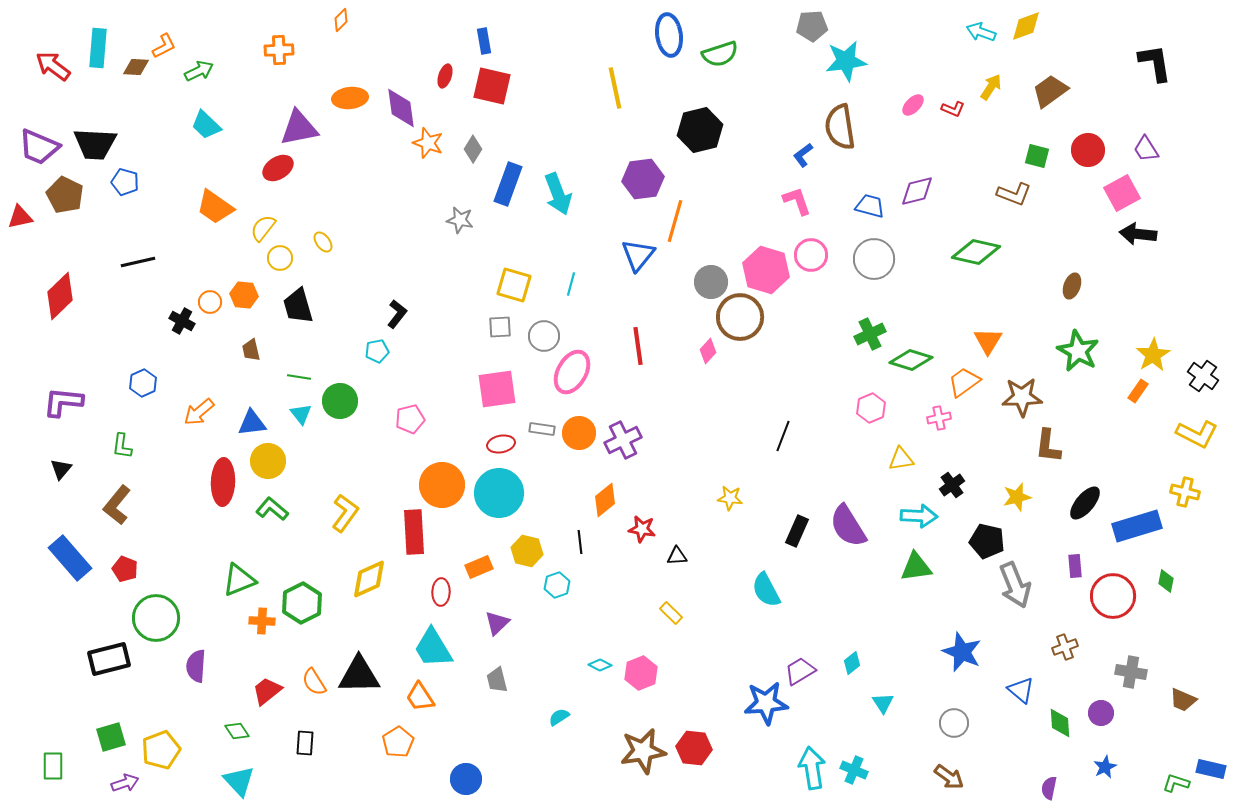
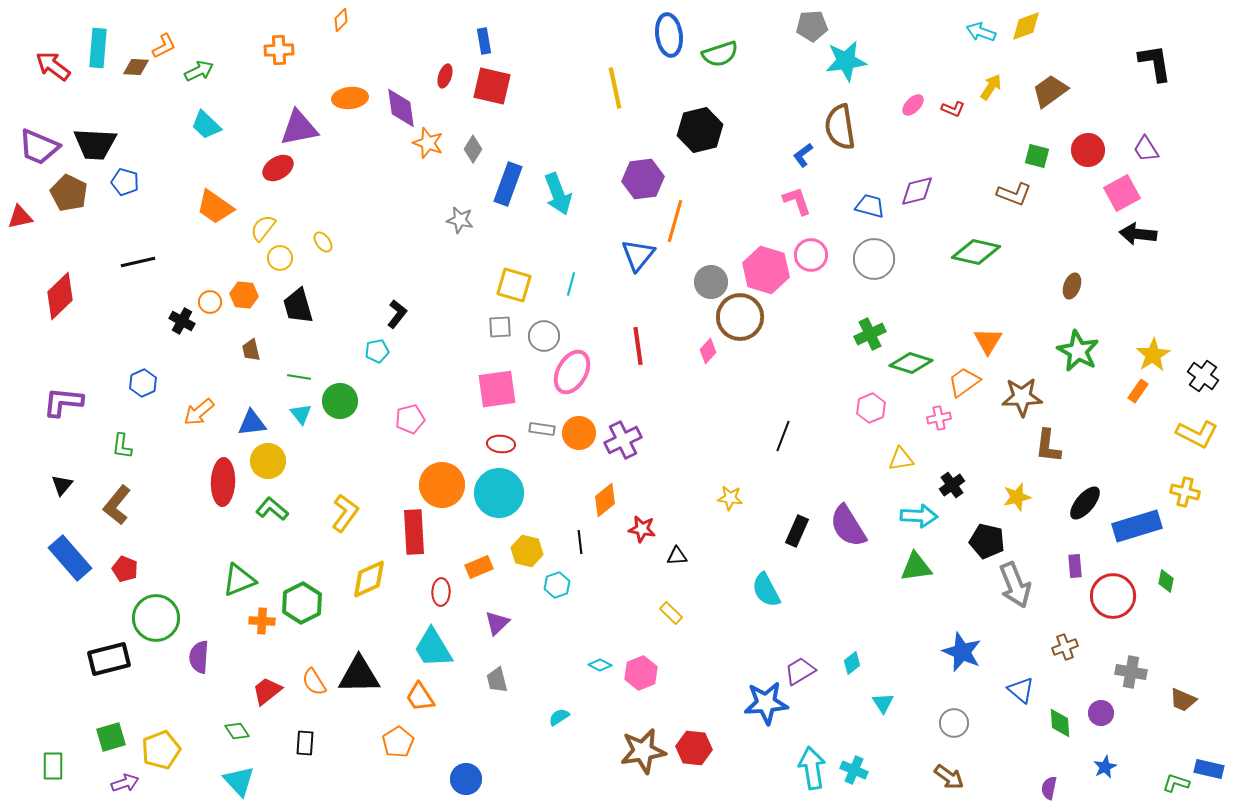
brown pentagon at (65, 195): moved 4 px right, 2 px up
green diamond at (911, 360): moved 3 px down
red ellipse at (501, 444): rotated 16 degrees clockwise
black triangle at (61, 469): moved 1 px right, 16 px down
purple semicircle at (196, 666): moved 3 px right, 9 px up
blue rectangle at (1211, 769): moved 2 px left
